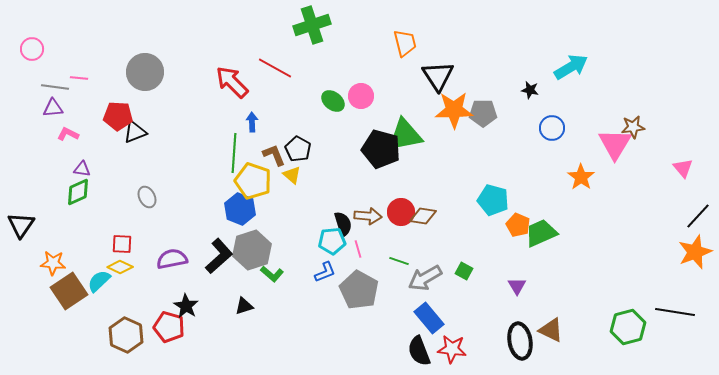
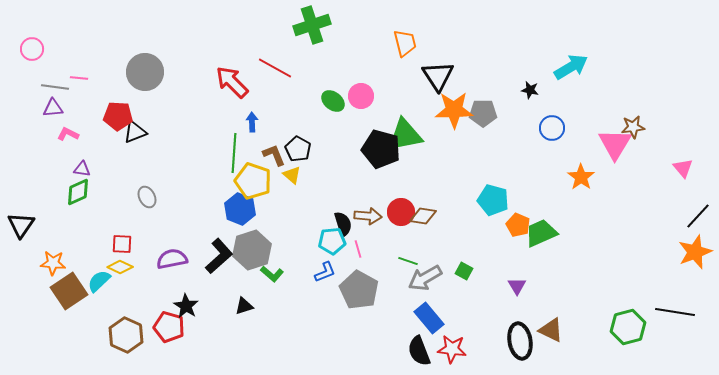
green line at (399, 261): moved 9 px right
